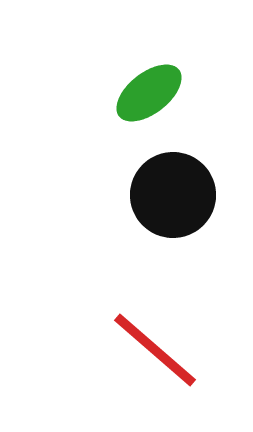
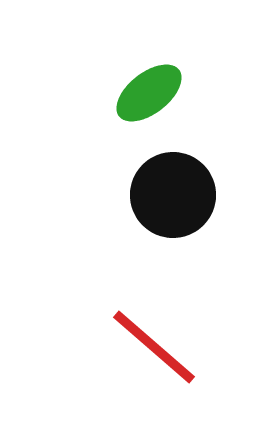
red line: moved 1 px left, 3 px up
